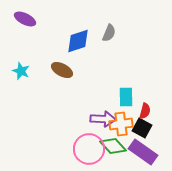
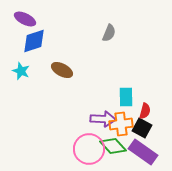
blue diamond: moved 44 px left
